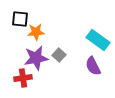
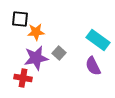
gray square: moved 2 px up
red cross: rotated 18 degrees clockwise
